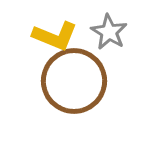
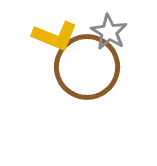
brown circle: moved 13 px right, 14 px up
